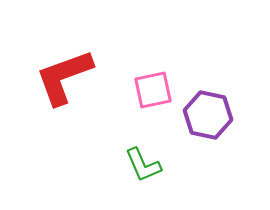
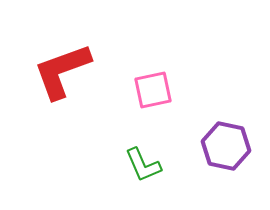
red L-shape: moved 2 px left, 6 px up
purple hexagon: moved 18 px right, 31 px down
